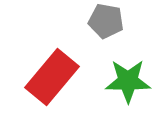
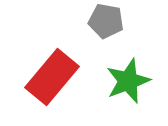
green star: rotated 21 degrees counterclockwise
